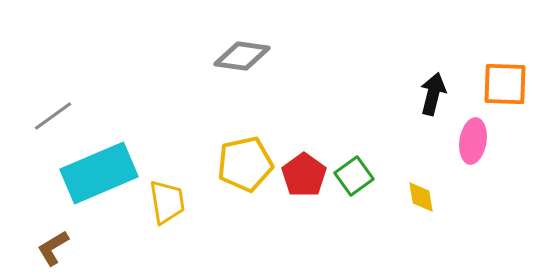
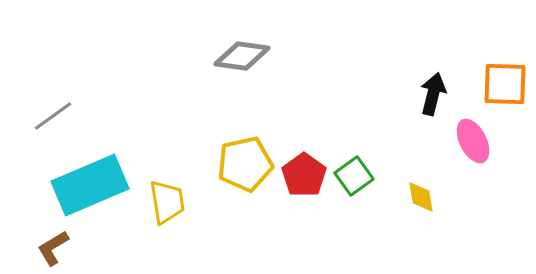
pink ellipse: rotated 36 degrees counterclockwise
cyan rectangle: moved 9 px left, 12 px down
